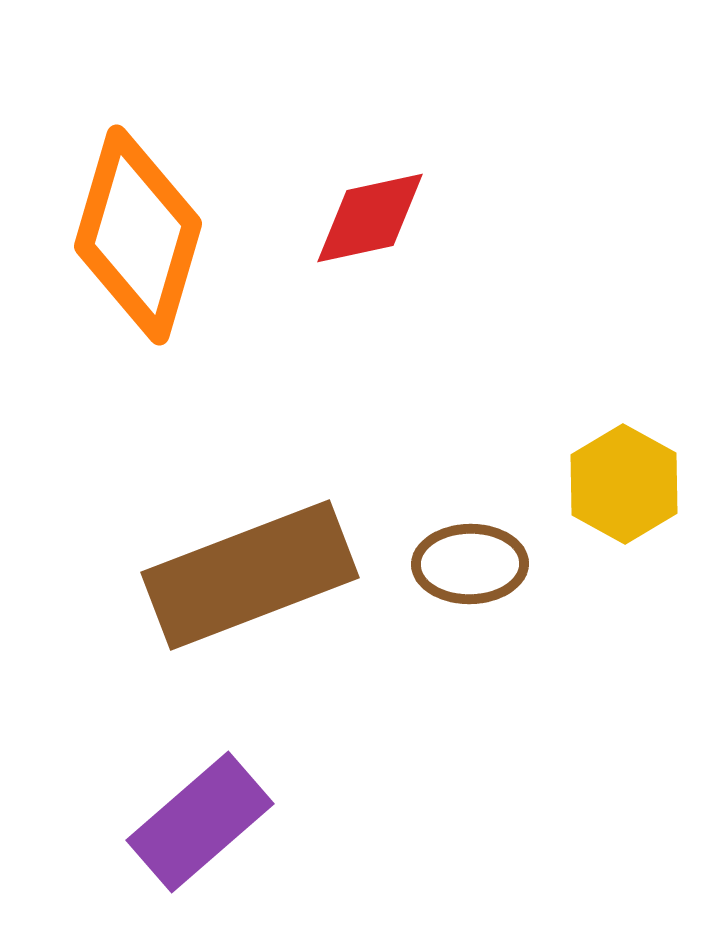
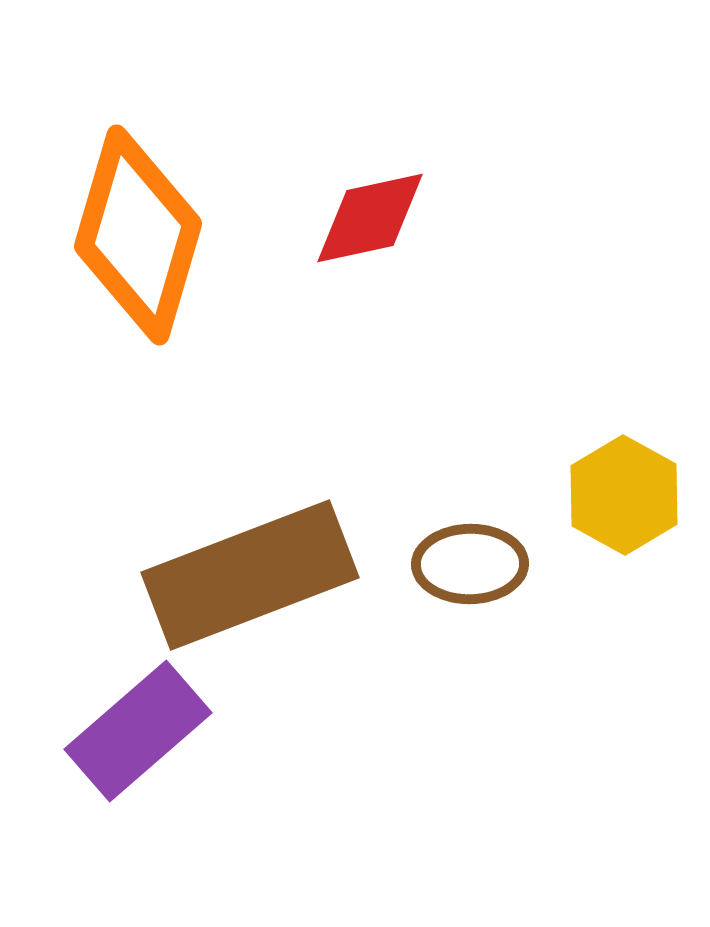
yellow hexagon: moved 11 px down
purple rectangle: moved 62 px left, 91 px up
